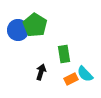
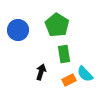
green pentagon: moved 22 px right
orange rectangle: moved 2 px left, 1 px down
